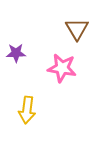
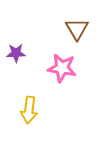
yellow arrow: moved 2 px right
